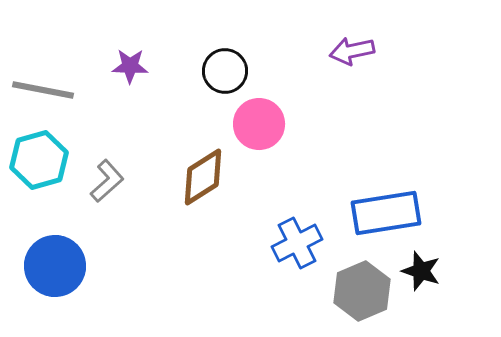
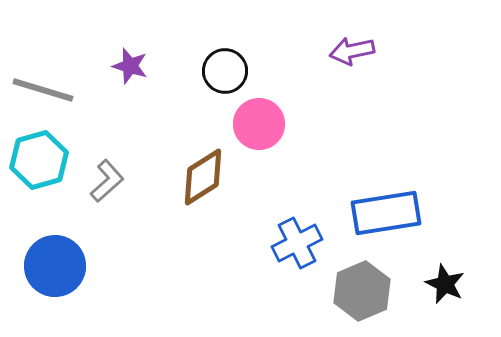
purple star: rotated 15 degrees clockwise
gray line: rotated 6 degrees clockwise
black star: moved 24 px right, 13 px down; rotated 6 degrees clockwise
